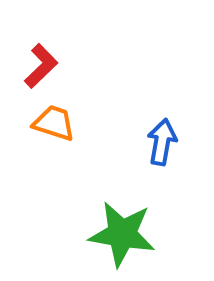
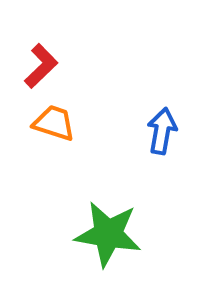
blue arrow: moved 11 px up
green star: moved 14 px left
